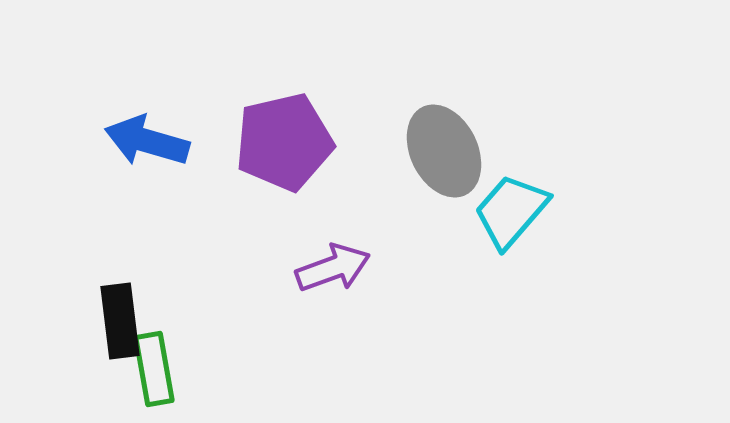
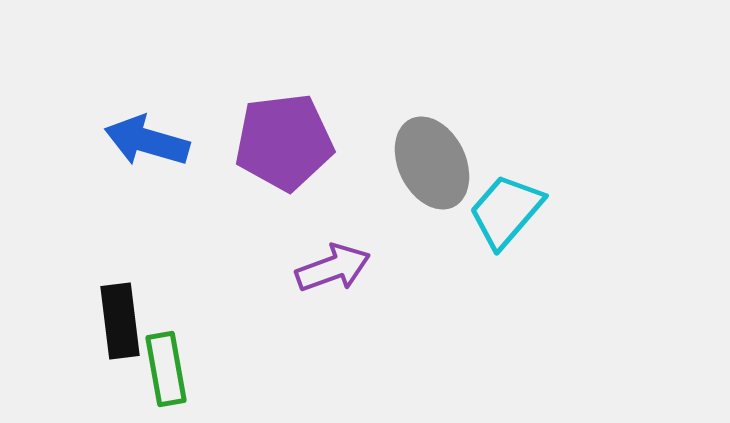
purple pentagon: rotated 6 degrees clockwise
gray ellipse: moved 12 px left, 12 px down
cyan trapezoid: moved 5 px left
green rectangle: moved 12 px right
